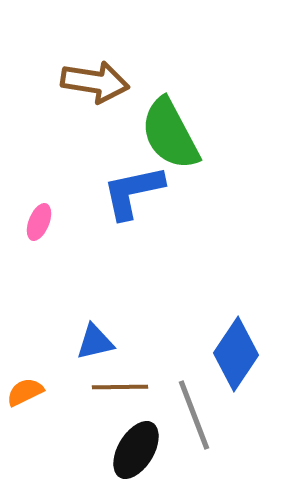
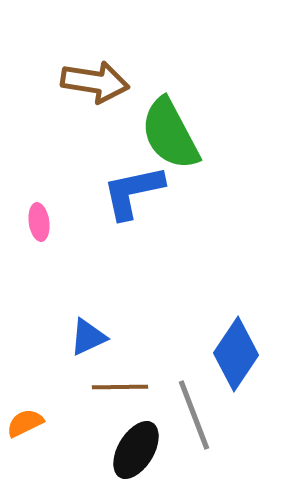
pink ellipse: rotated 30 degrees counterclockwise
blue triangle: moved 7 px left, 5 px up; rotated 12 degrees counterclockwise
orange semicircle: moved 31 px down
